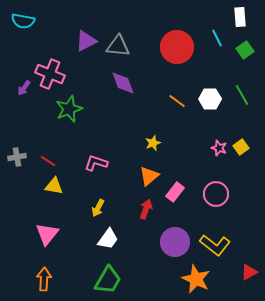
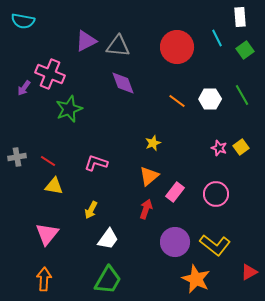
yellow arrow: moved 7 px left, 2 px down
